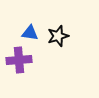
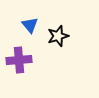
blue triangle: moved 8 px up; rotated 42 degrees clockwise
